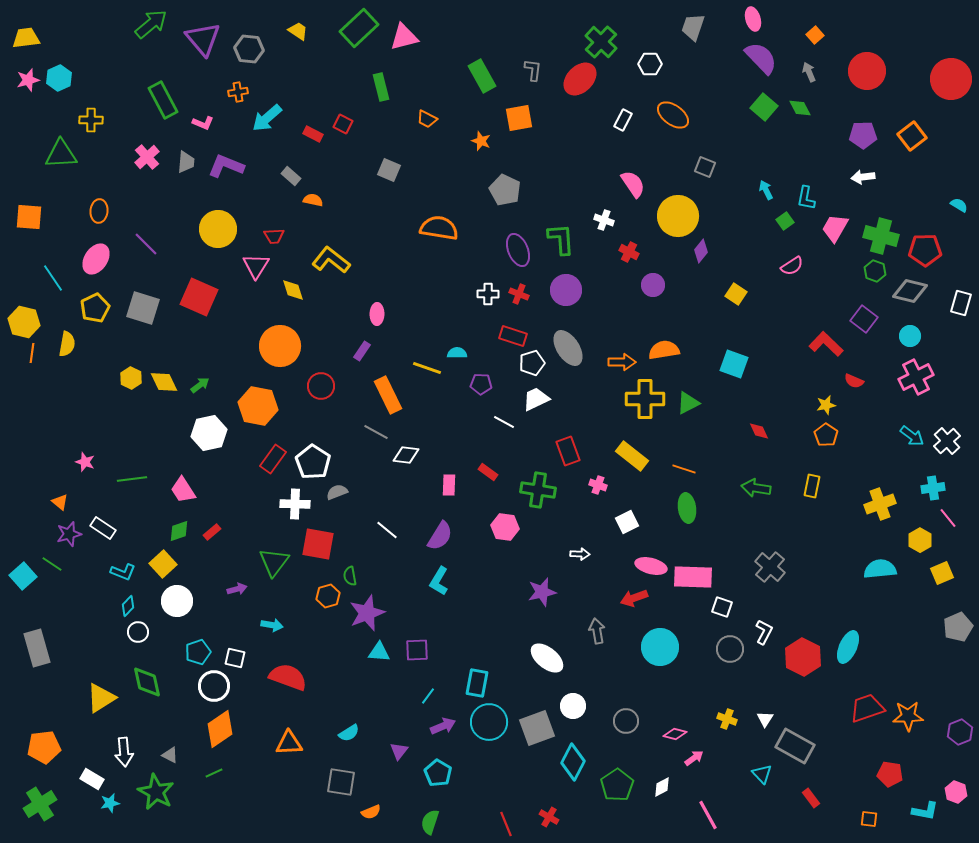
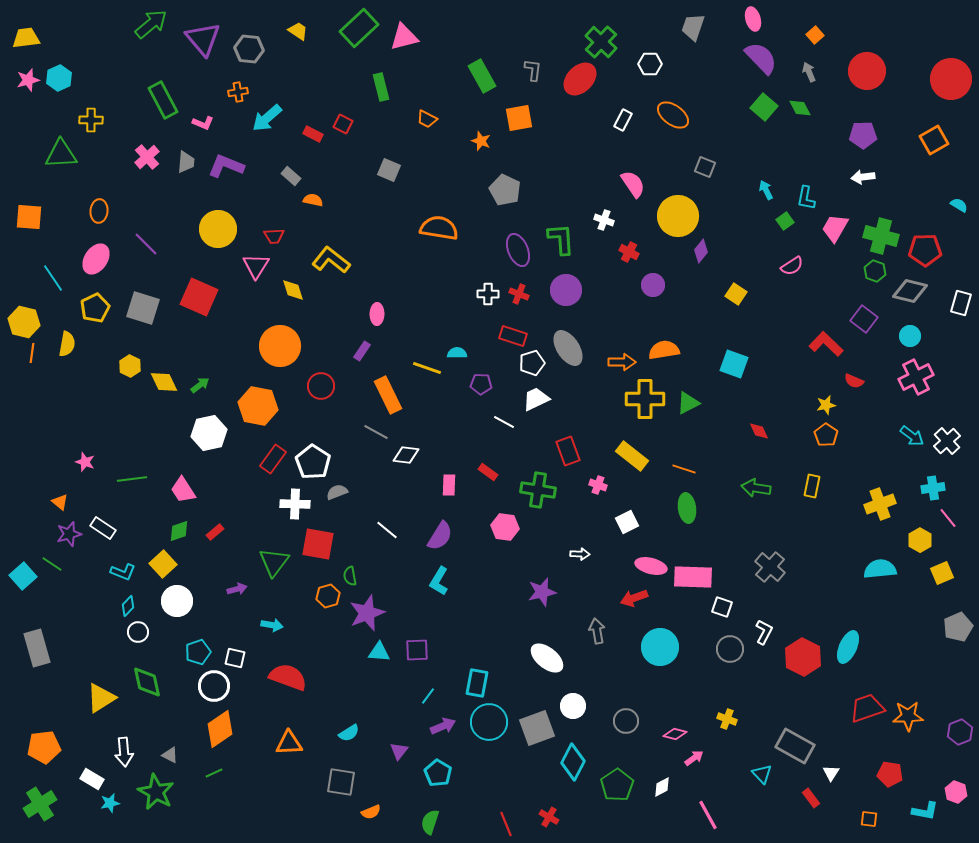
orange square at (912, 136): moved 22 px right, 4 px down; rotated 8 degrees clockwise
yellow hexagon at (131, 378): moved 1 px left, 12 px up
red rectangle at (212, 532): moved 3 px right
white triangle at (765, 719): moved 66 px right, 54 px down
